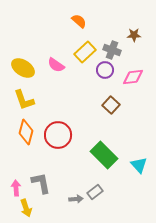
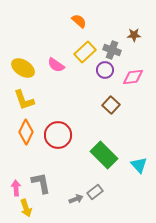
orange diamond: rotated 10 degrees clockwise
gray arrow: rotated 16 degrees counterclockwise
